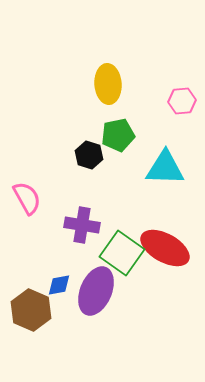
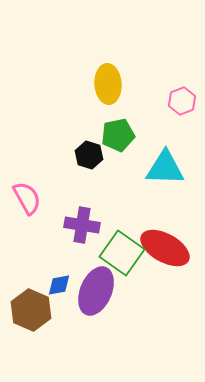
pink hexagon: rotated 16 degrees counterclockwise
